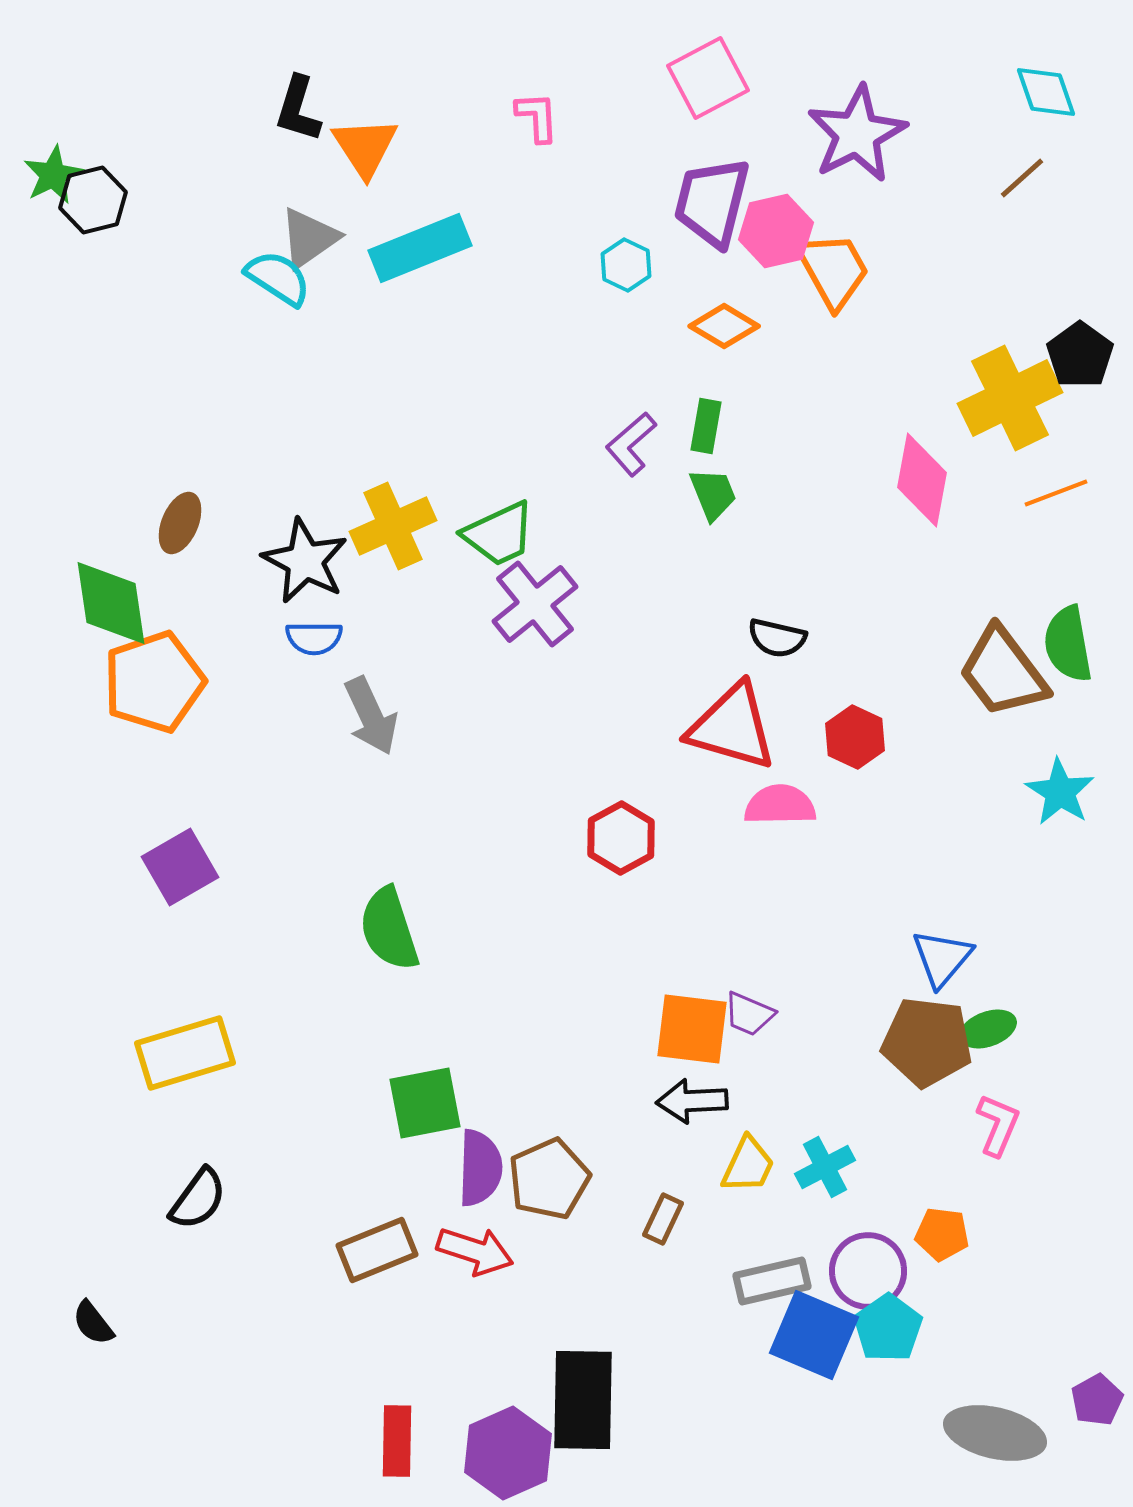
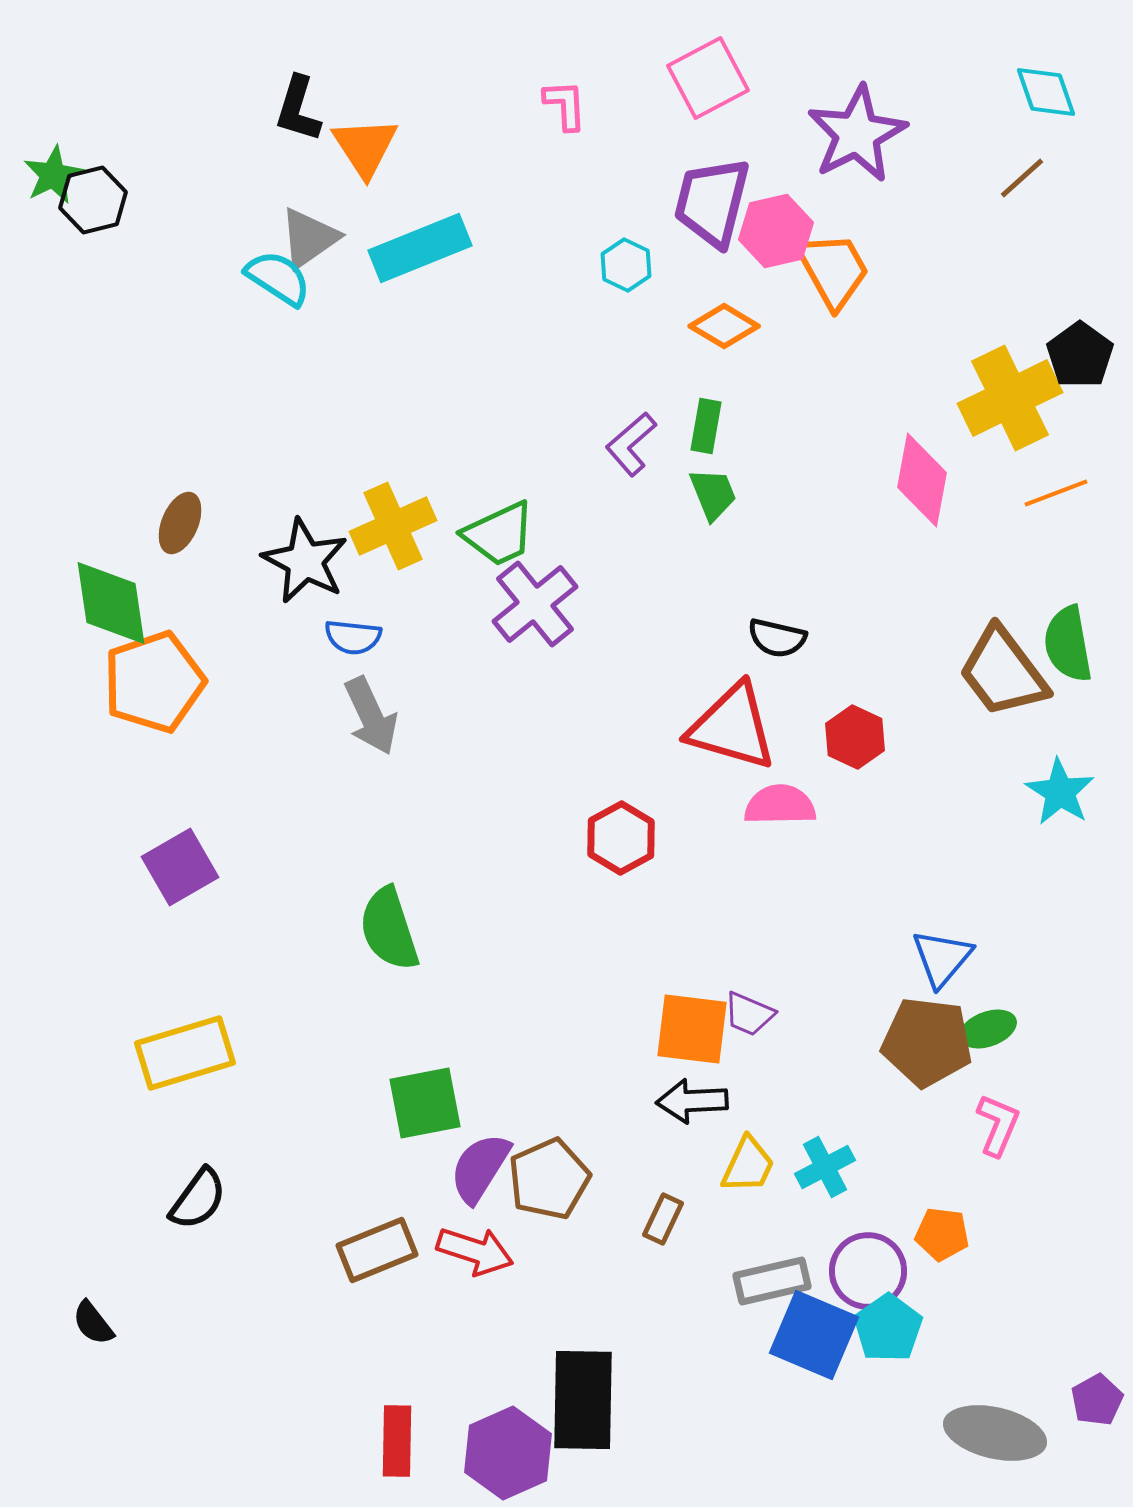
pink L-shape at (537, 117): moved 28 px right, 12 px up
blue semicircle at (314, 638): moved 39 px right, 1 px up; rotated 6 degrees clockwise
purple semicircle at (480, 1168): rotated 150 degrees counterclockwise
